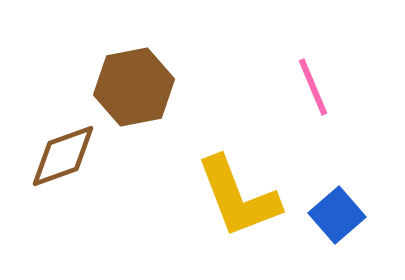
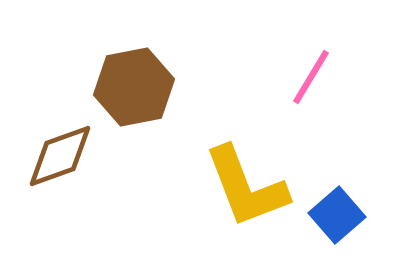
pink line: moved 2 px left, 10 px up; rotated 54 degrees clockwise
brown diamond: moved 3 px left
yellow L-shape: moved 8 px right, 10 px up
